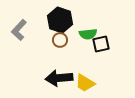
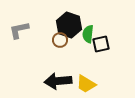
black hexagon: moved 9 px right, 5 px down
gray L-shape: rotated 35 degrees clockwise
green semicircle: rotated 102 degrees clockwise
black arrow: moved 1 px left, 3 px down
yellow trapezoid: moved 1 px right, 1 px down
